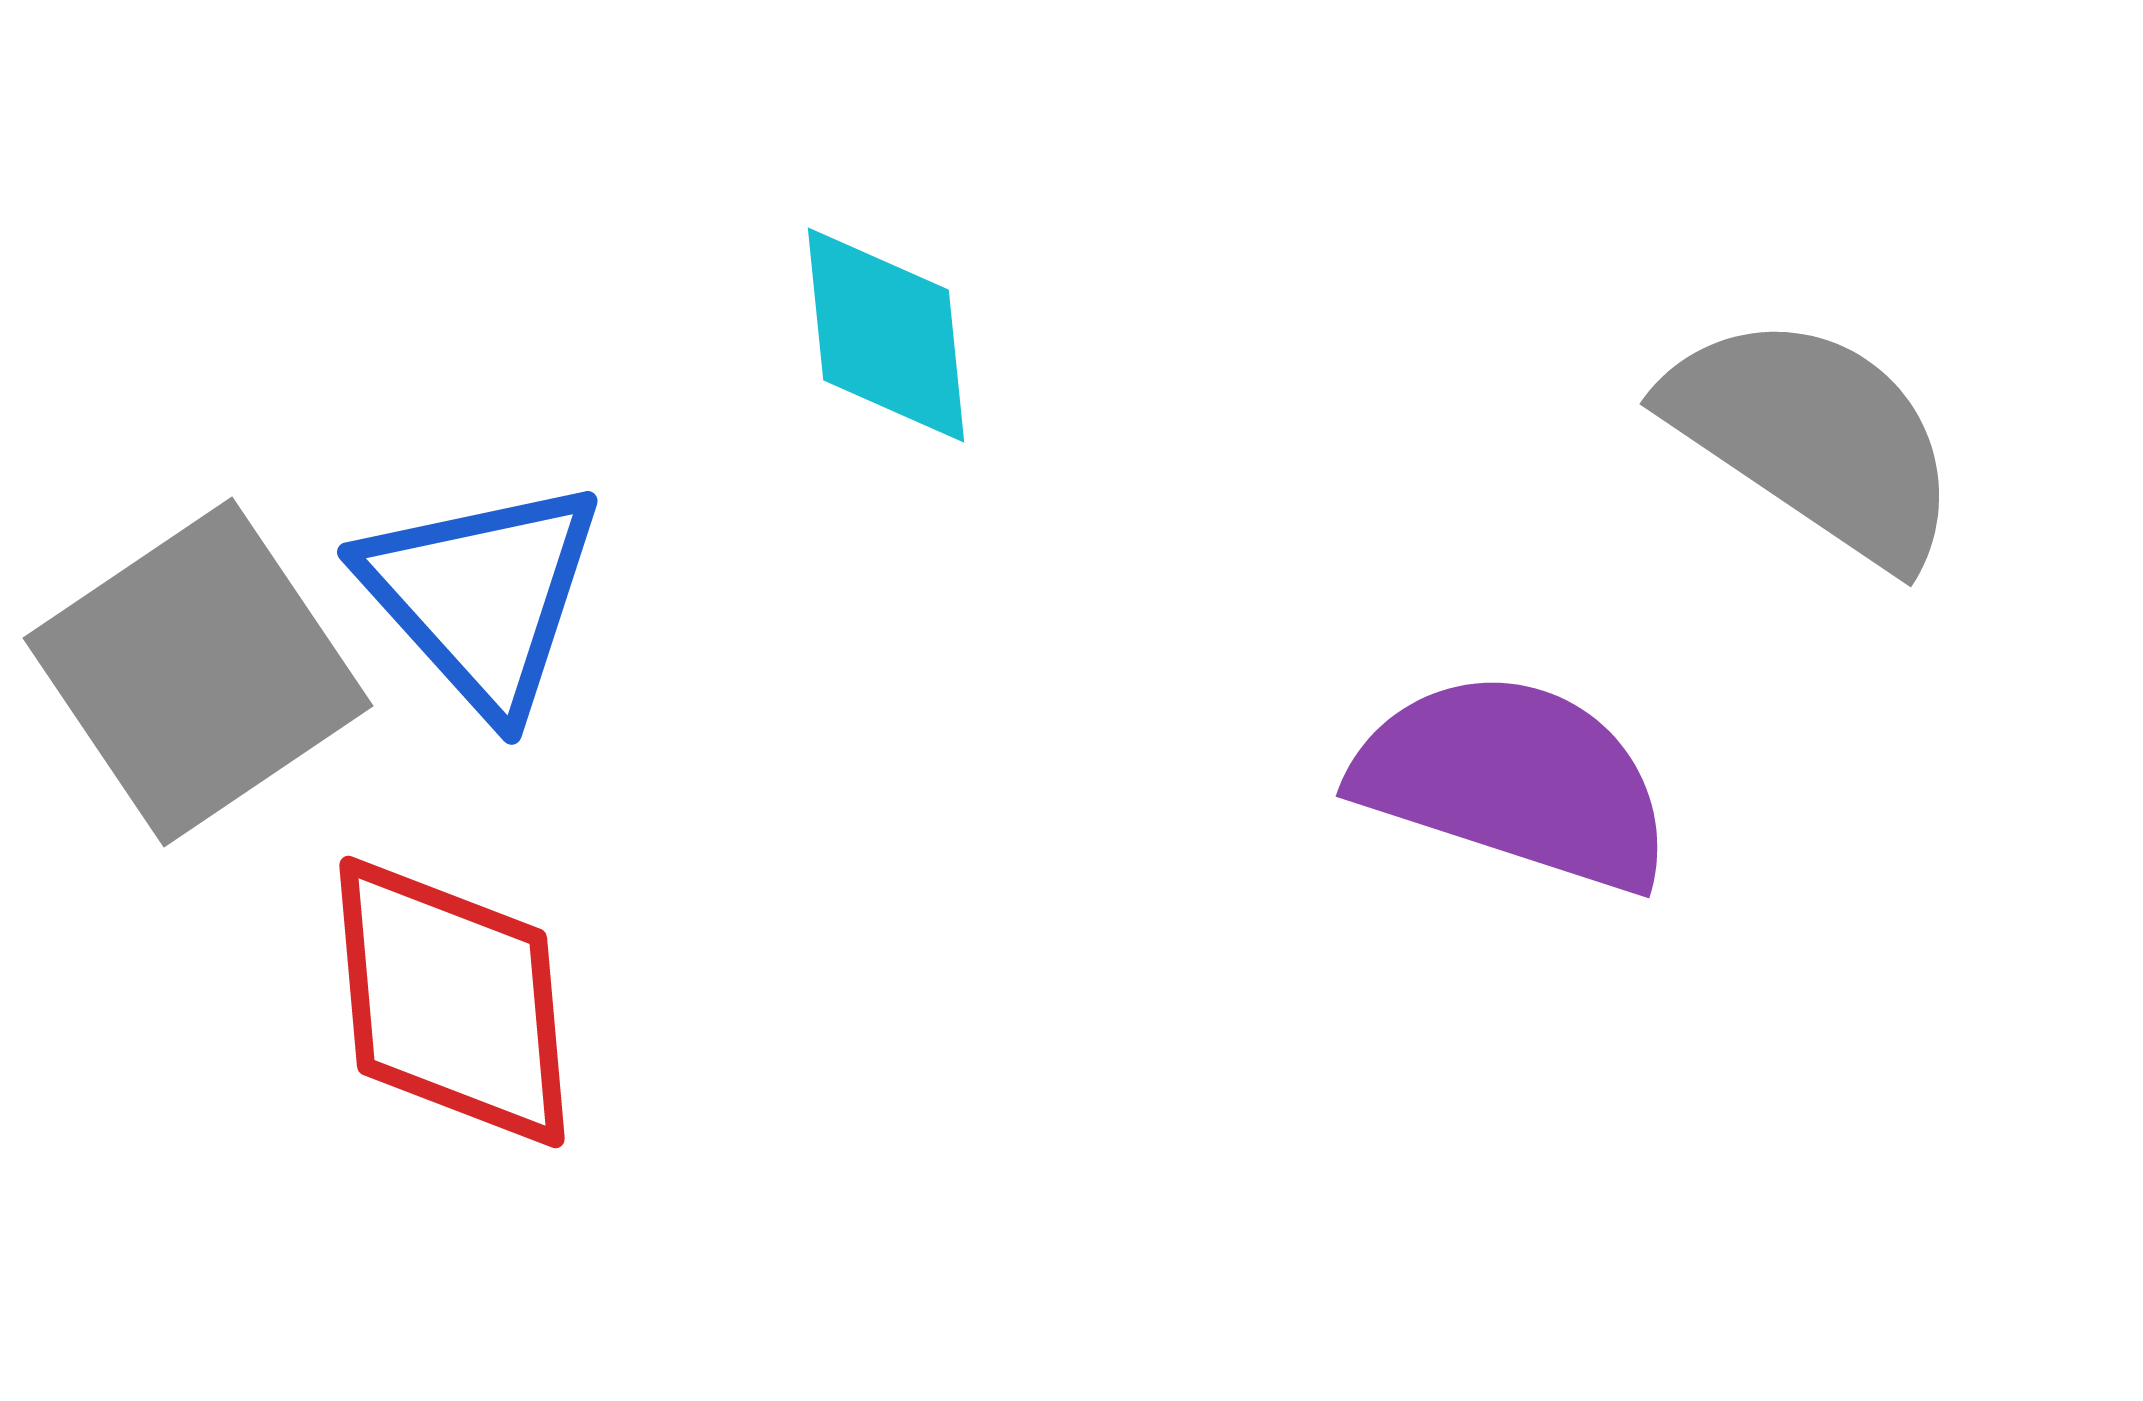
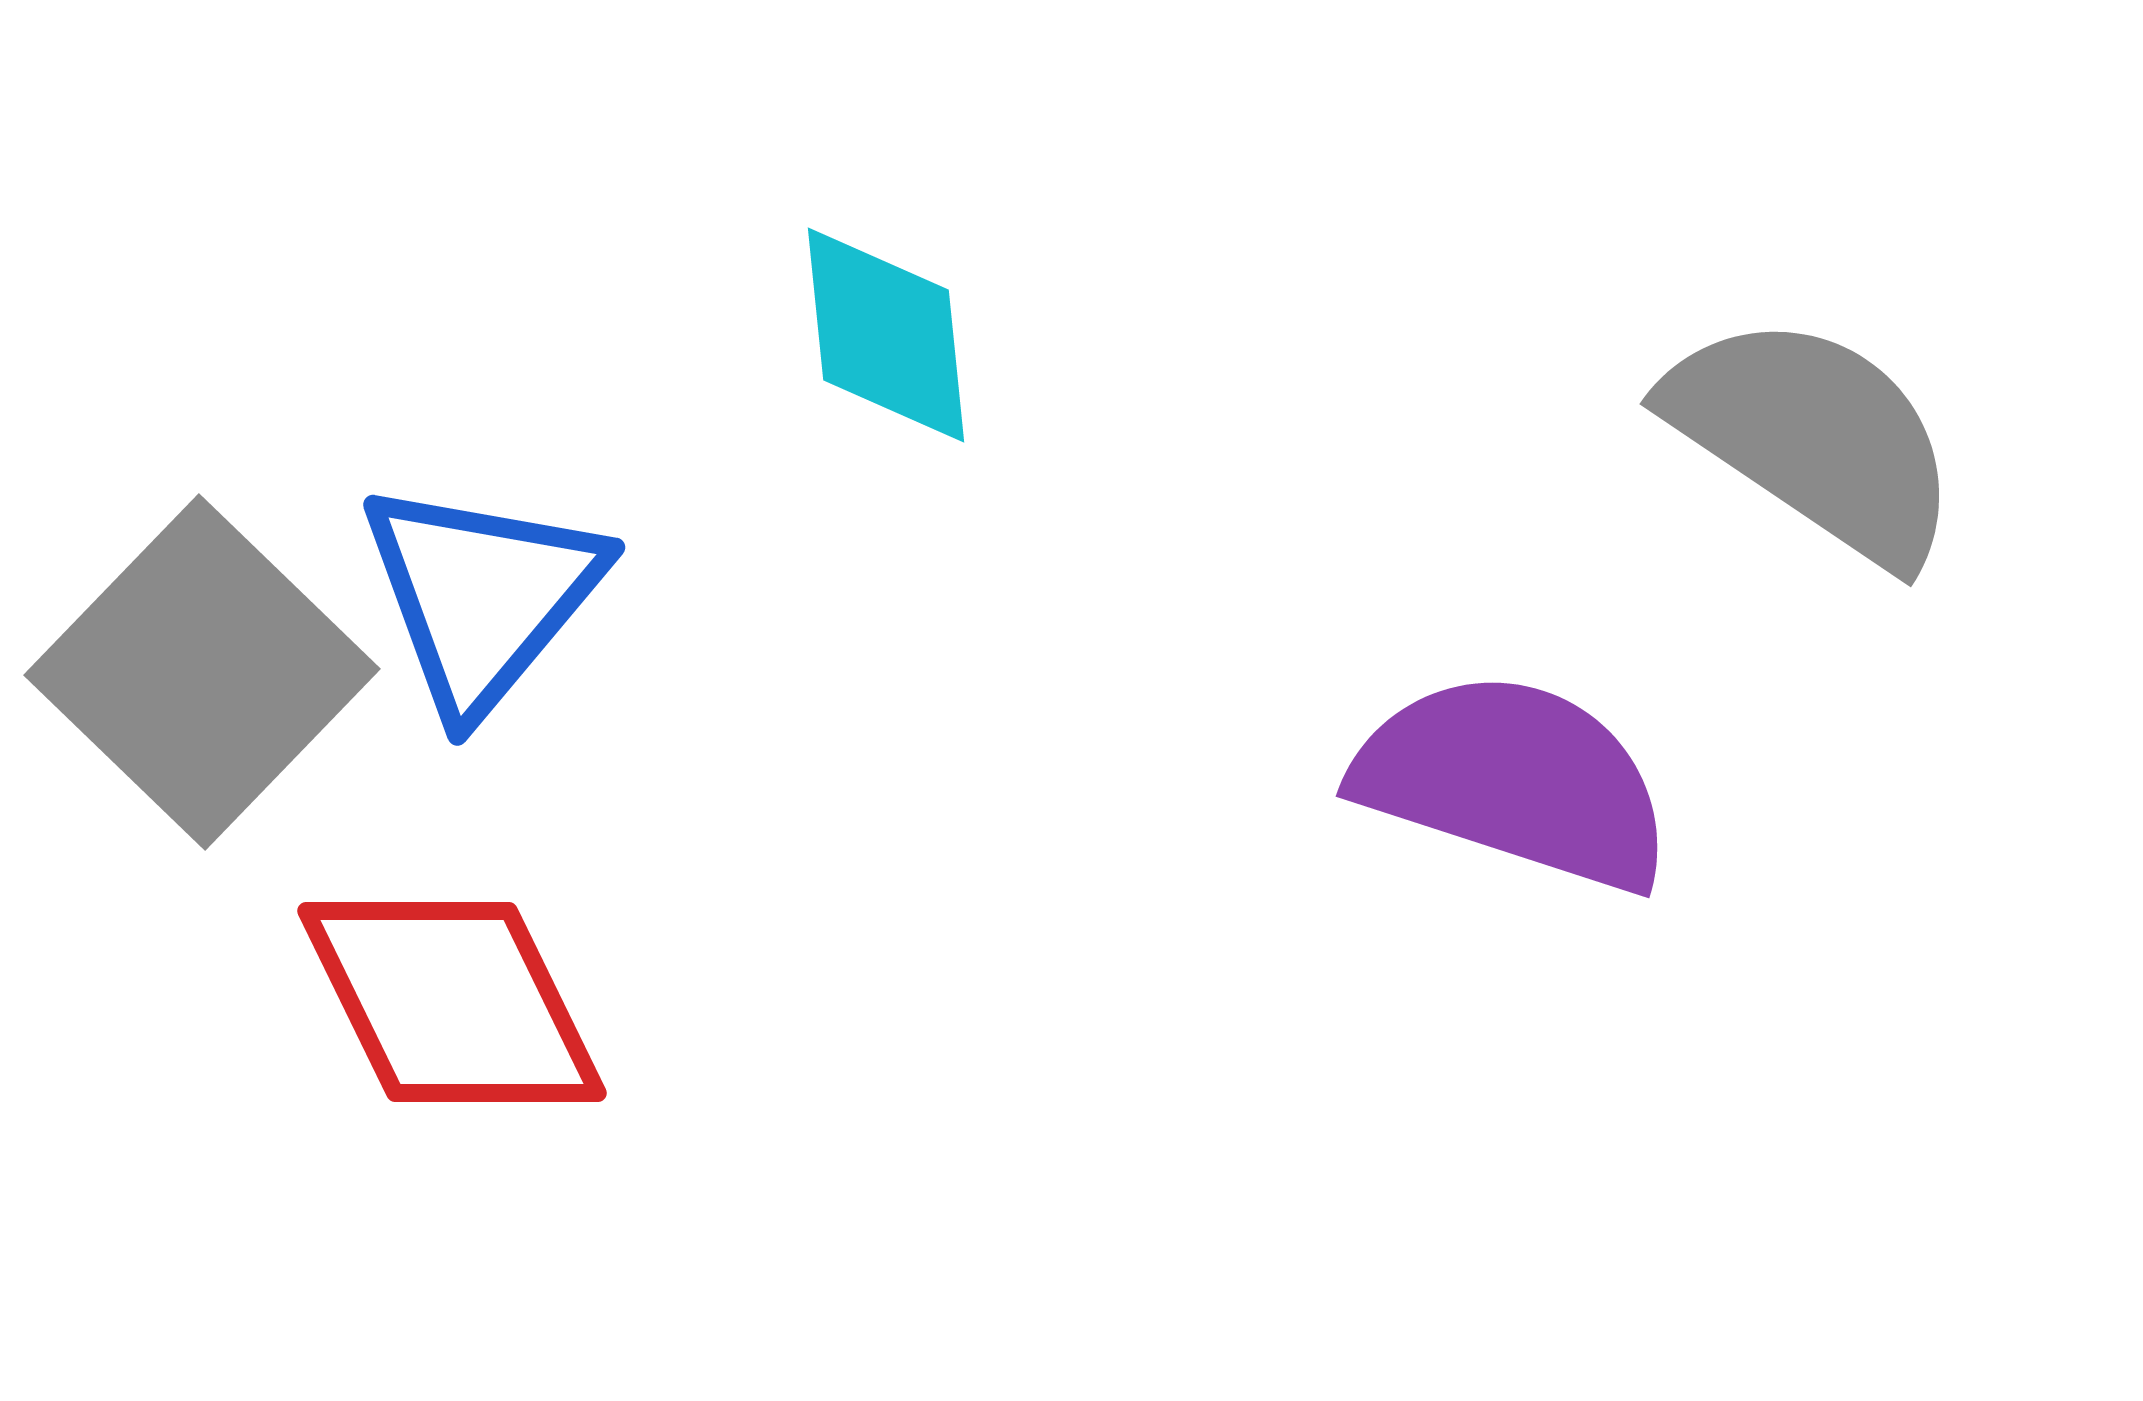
blue triangle: rotated 22 degrees clockwise
gray square: moved 4 px right; rotated 12 degrees counterclockwise
red diamond: rotated 21 degrees counterclockwise
